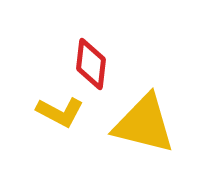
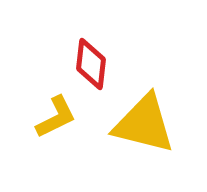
yellow L-shape: moved 4 px left, 5 px down; rotated 54 degrees counterclockwise
